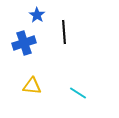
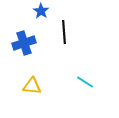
blue star: moved 4 px right, 4 px up
cyan line: moved 7 px right, 11 px up
